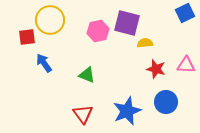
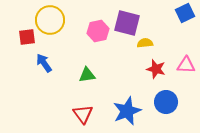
green triangle: rotated 30 degrees counterclockwise
